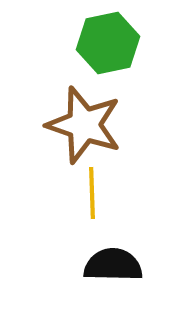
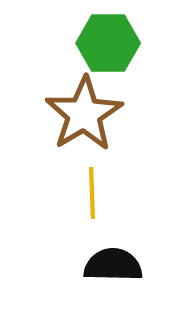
green hexagon: rotated 12 degrees clockwise
brown star: moved 11 px up; rotated 22 degrees clockwise
